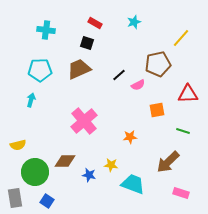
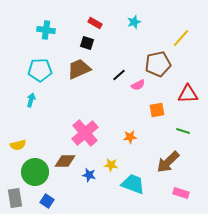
pink cross: moved 1 px right, 12 px down
